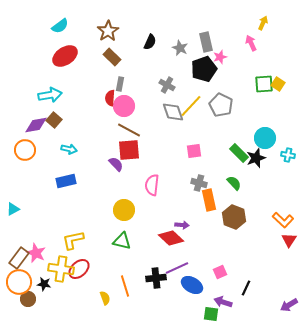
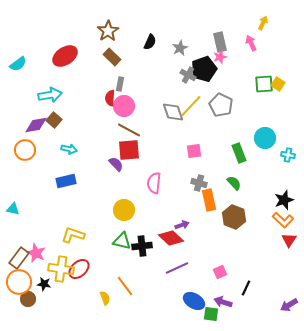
cyan semicircle at (60, 26): moved 42 px left, 38 px down
gray rectangle at (206, 42): moved 14 px right
gray star at (180, 48): rotated 21 degrees clockwise
gray cross at (167, 85): moved 21 px right, 10 px up
green rectangle at (239, 153): rotated 24 degrees clockwise
black star at (256, 158): moved 28 px right, 42 px down
pink semicircle at (152, 185): moved 2 px right, 2 px up
cyan triangle at (13, 209): rotated 40 degrees clockwise
purple arrow at (182, 225): rotated 24 degrees counterclockwise
yellow L-shape at (73, 240): moved 5 px up; rotated 30 degrees clockwise
black cross at (156, 278): moved 14 px left, 32 px up
blue ellipse at (192, 285): moved 2 px right, 16 px down
orange line at (125, 286): rotated 20 degrees counterclockwise
